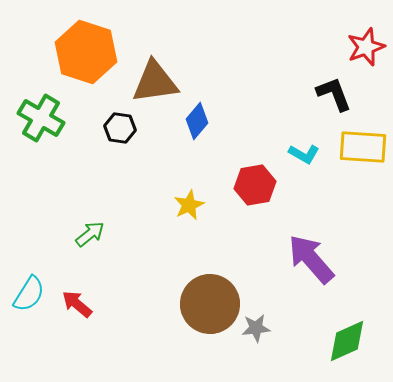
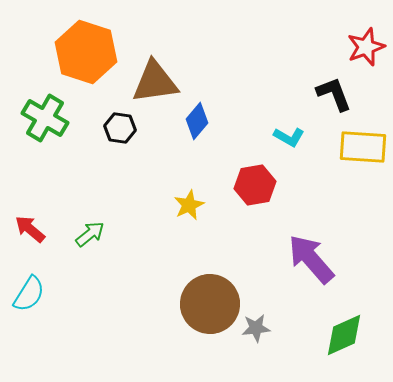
green cross: moved 4 px right
cyan L-shape: moved 15 px left, 17 px up
red arrow: moved 47 px left, 75 px up
green diamond: moved 3 px left, 6 px up
